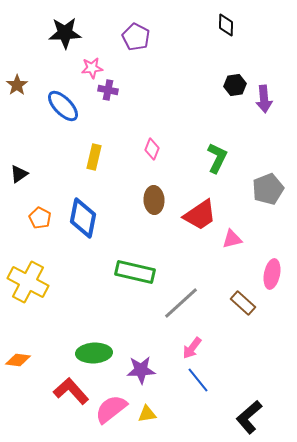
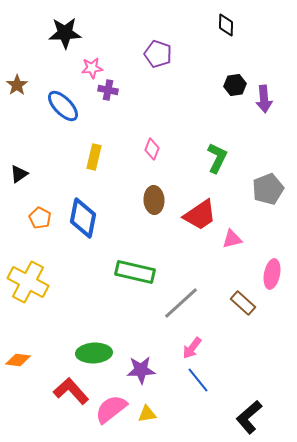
purple pentagon: moved 22 px right, 17 px down; rotated 8 degrees counterclockwise
